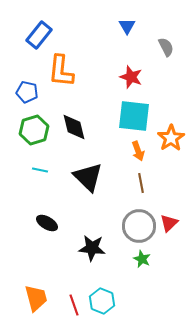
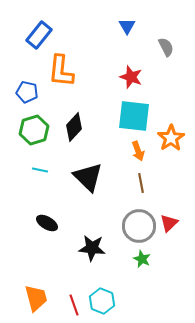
black diamond: rotated 56 degrees clockwise
